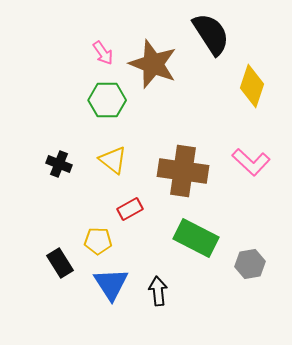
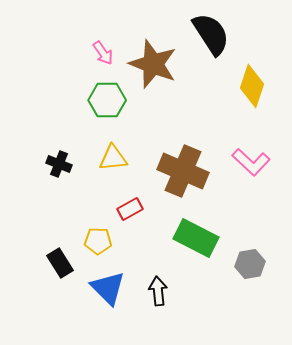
yellow triangle: moved 2 px up; rotated 44 degrees counterclockwise
brown cross: rotated 15 degrees clockwise
blue triangle: moved 3 px left, 4 px down; rotated 12 degrees counterclockwise
